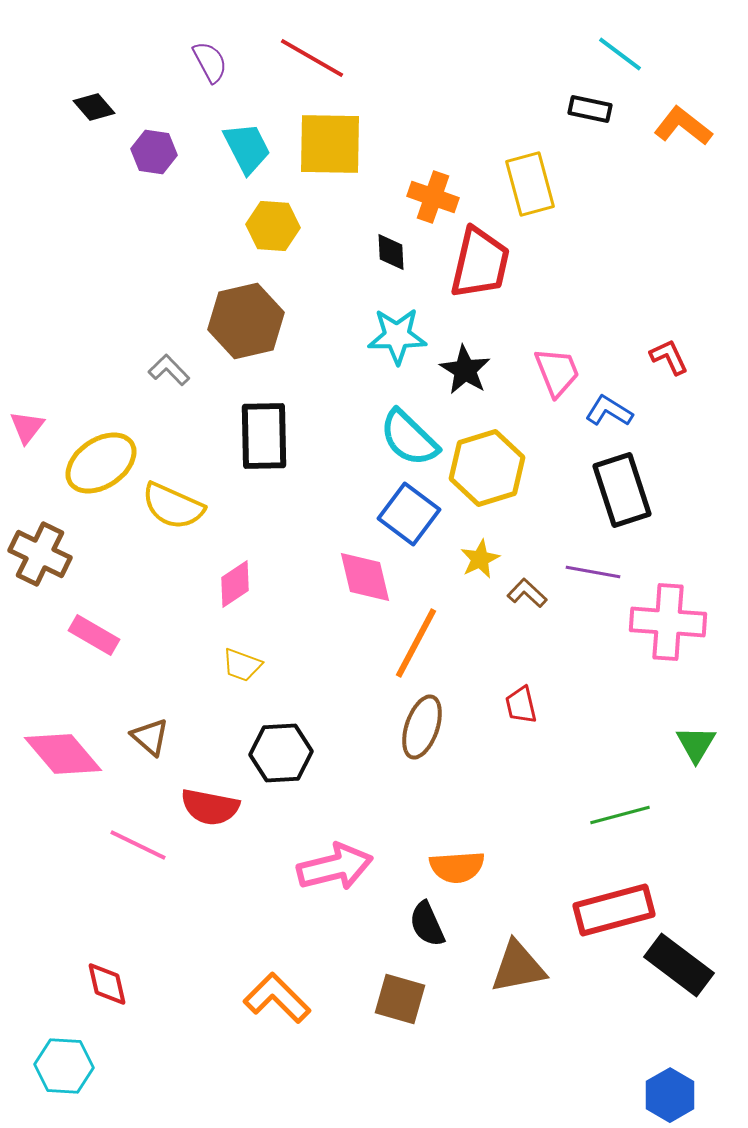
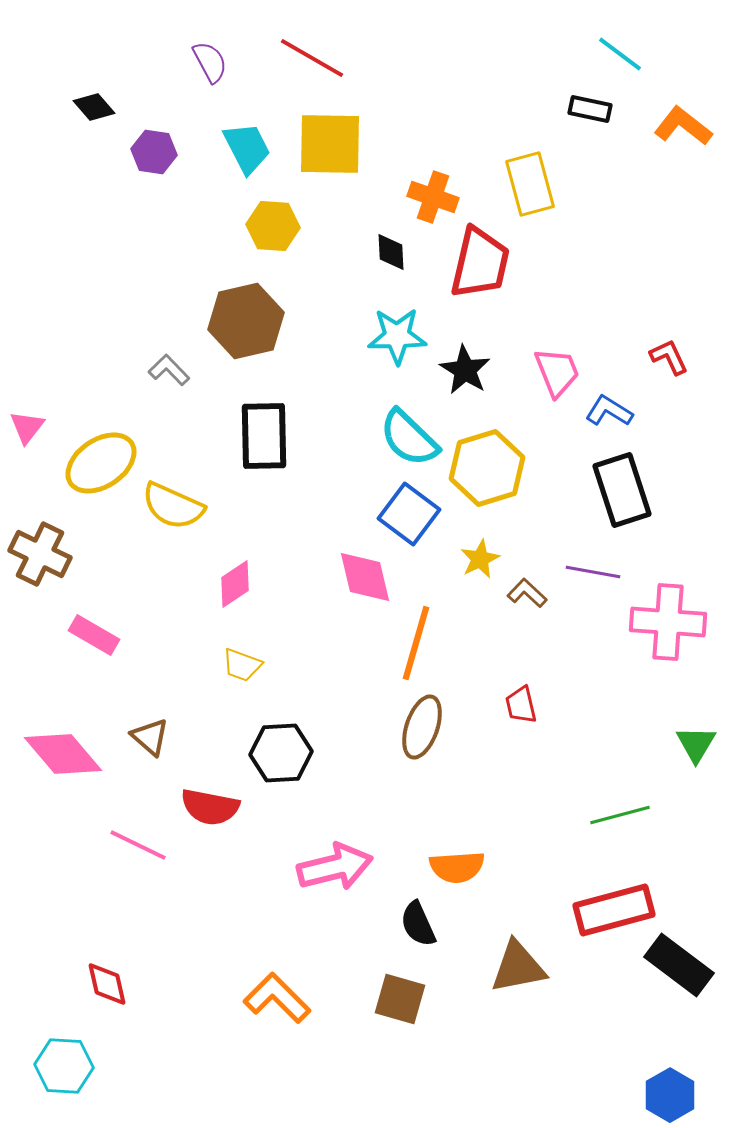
orange line at (416, 643): rotated 12 degrees counterclockwise
black semicircle at (427, 924): moved 9 px left
